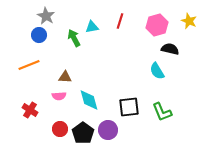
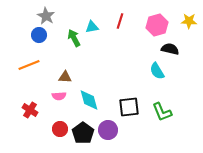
yellow star: rotated 21 degrees counterclockwise
